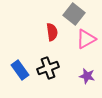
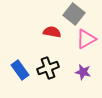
red semicircle: rotated 72 degrees counterclockwise
purple star: moved 4 px left, 4 px up
